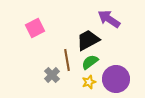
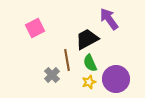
purple arrow: rotated 20 degrees clockwise
black trapezoid: moved 1 px left, 1 px up
green semicircle: moved 1 px down; rotated 78 degrees counterclockwise
